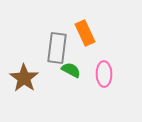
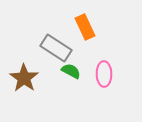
orange rectangle: moved 6 px up
gray rectangle: moved 1 px left; rotated 64 degrees counterclockwise
green semicircle: moved 1 px down
